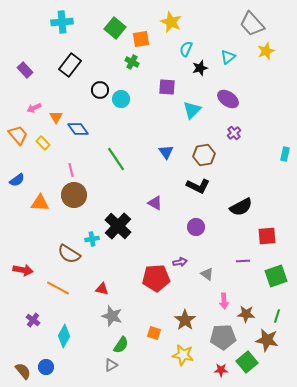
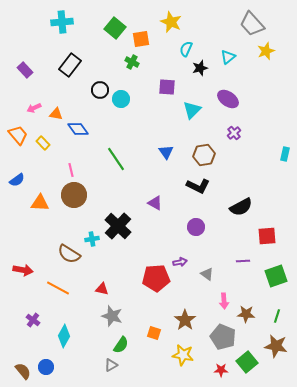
orange triangle at (56, 117): moved 3 px up; rotated 48 degrees counterclockwise
gray pentagon at (223, 337): rotated 25 degrees clockwise
brown star at (267, 340): moved 9 px right, 6 px down
